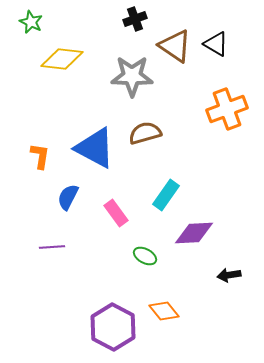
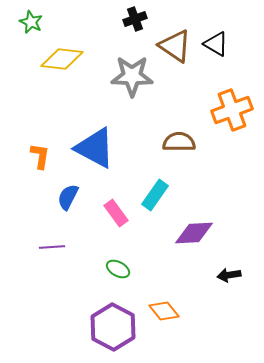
orange cross: moved 5 px right, 1 px down
brown semicircle: moved 34 px right, 9 px down; rotated 16 degrees clockwise
cyan rectangle: moved 11 px left
green ellipse: moved 27 px left, 13 px down
